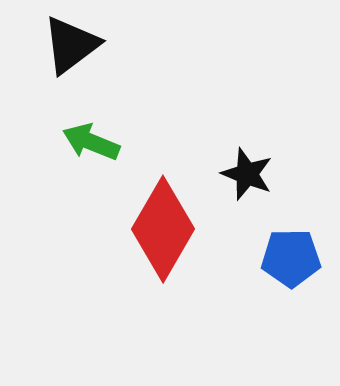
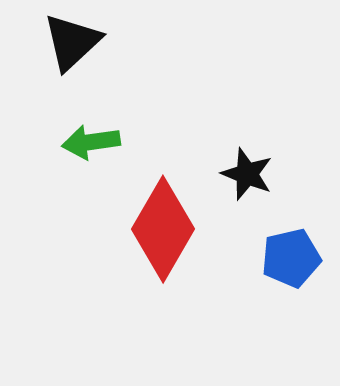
black triangle: moved 1 px right, 3 px up; rotated 6 degrees counterclockwise
green arrow: rotated 30 degrees counterclockwise
blue pentagon: rotated 12 degrees counterclockwise
